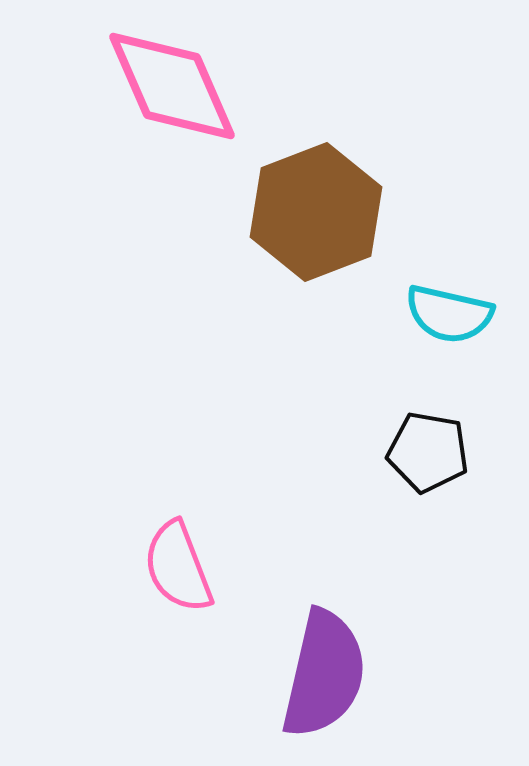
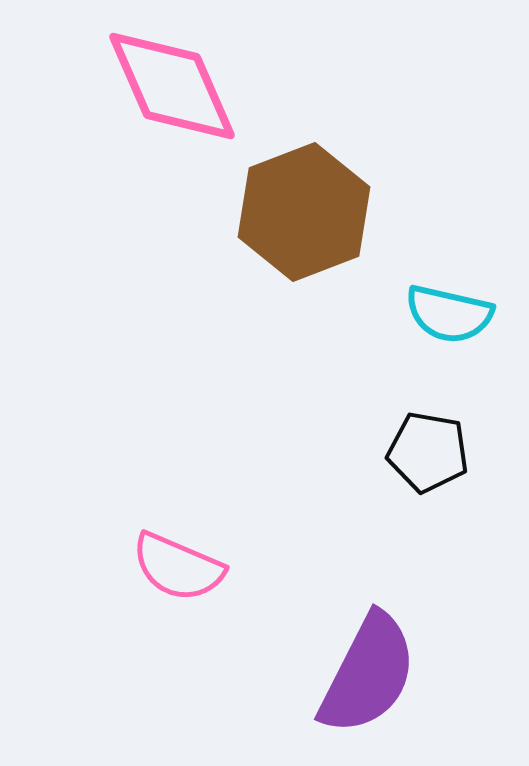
brown hexagon: moved 12 px left
pink semicircle: rotated 46 degrees counterclockwise
purple semicircle: moved 44 px right; rotated 14 degrees clockwise
